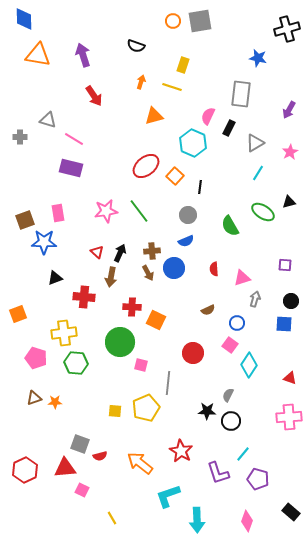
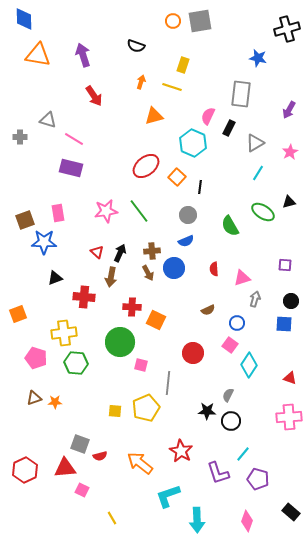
orange square at (175, 176): moved 2 px right, 1 px down
